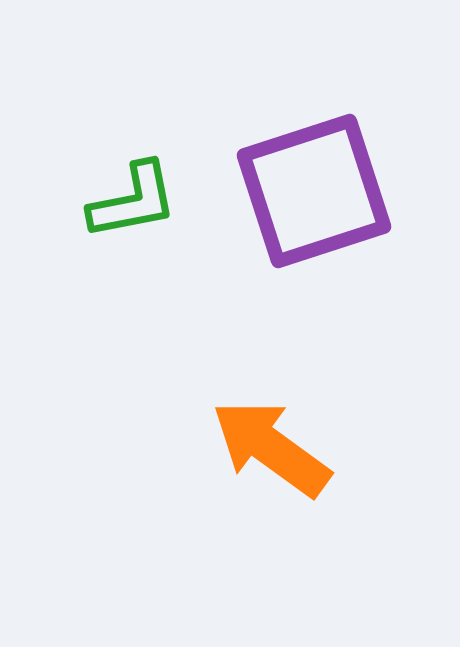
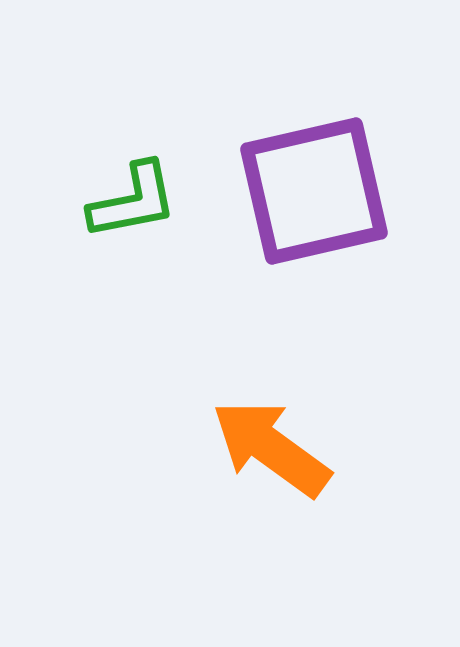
purple square: rotated 5 degrees clockwise
